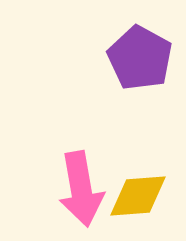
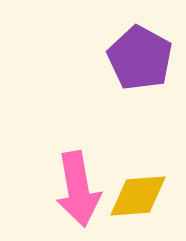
pink arrow: moved 3 px left
